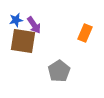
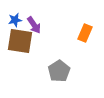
blue star: moved 1 px left
brown square: moved 3 px left
